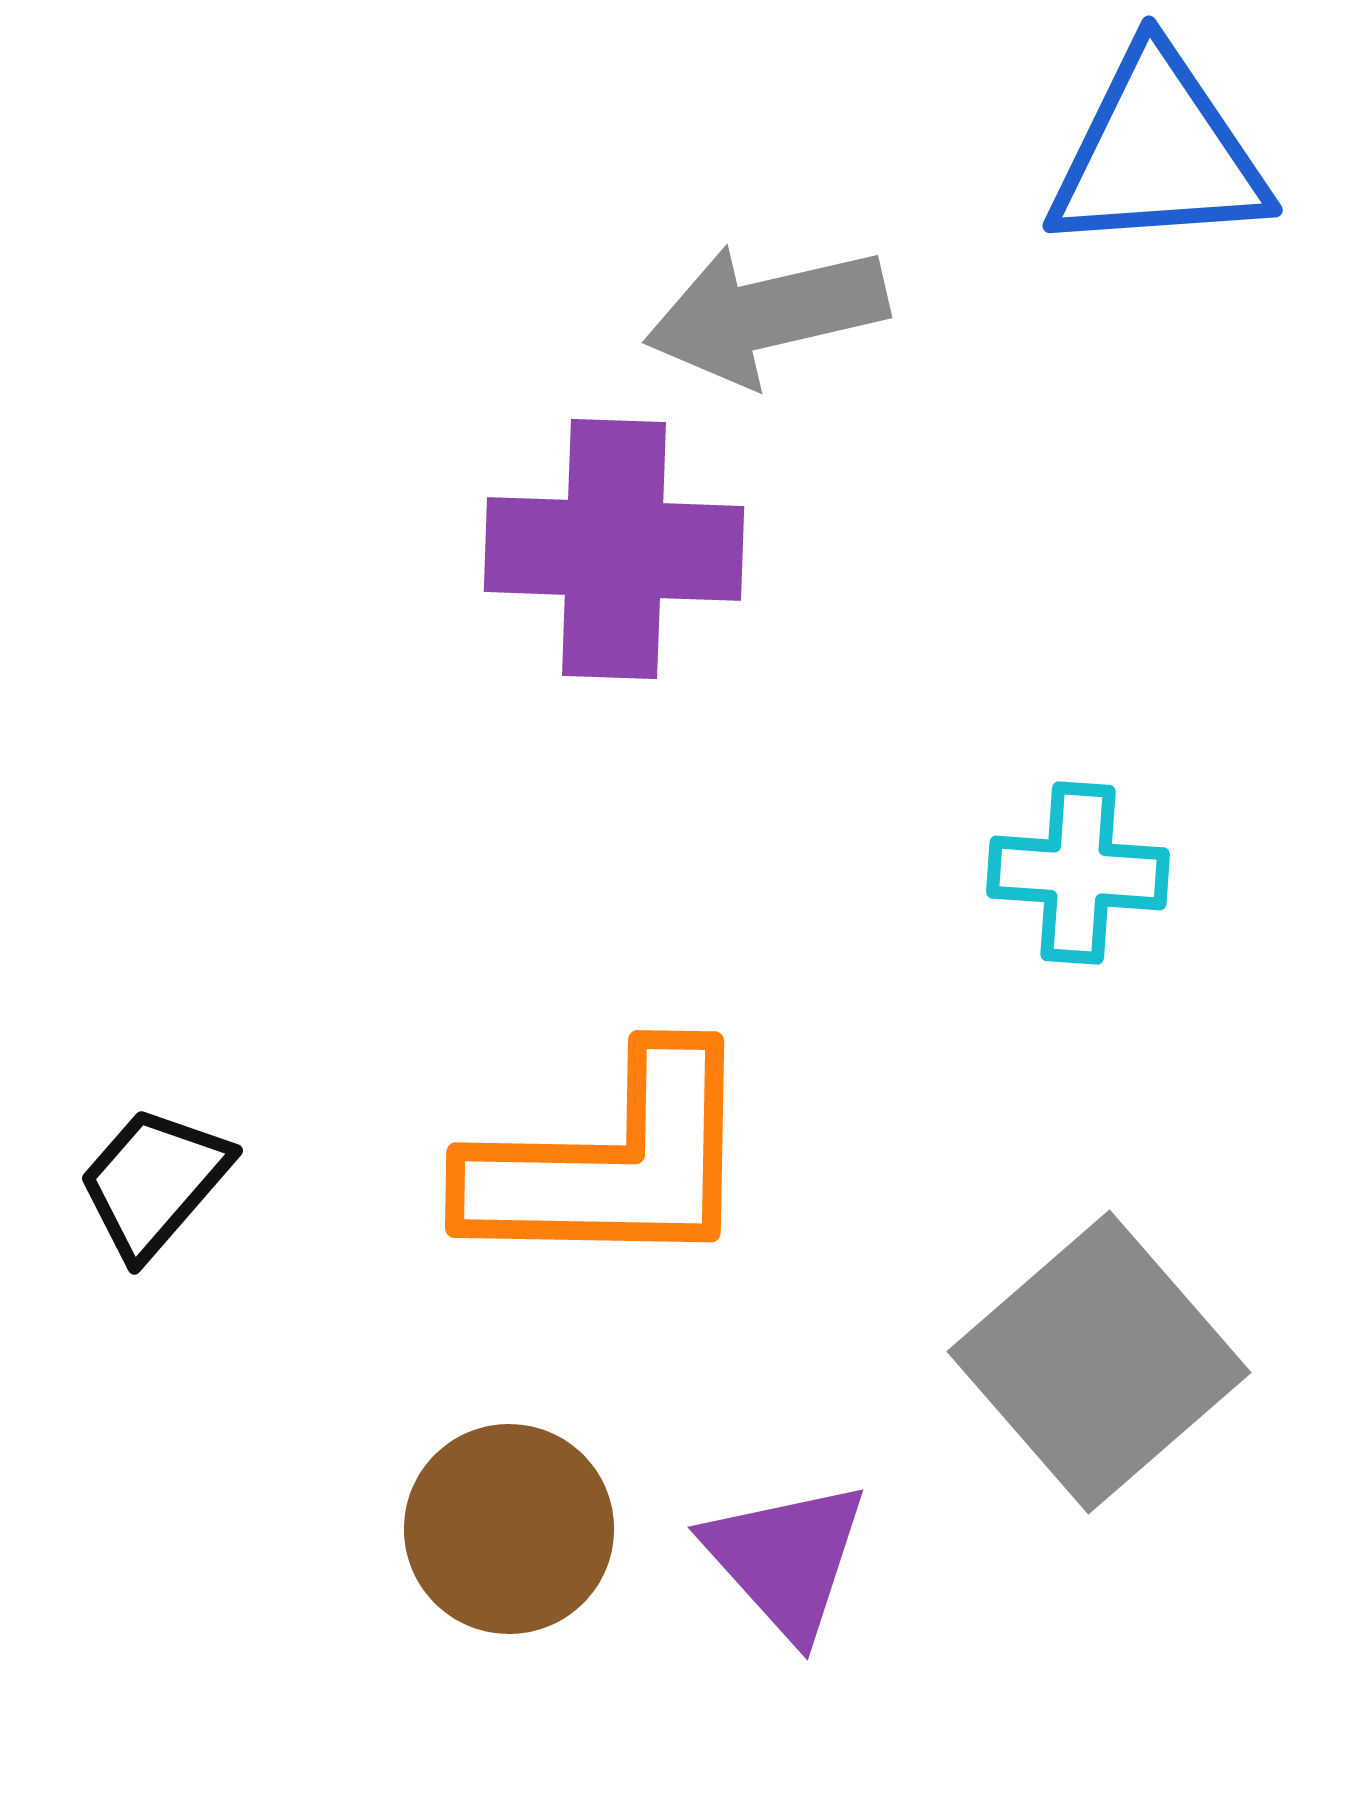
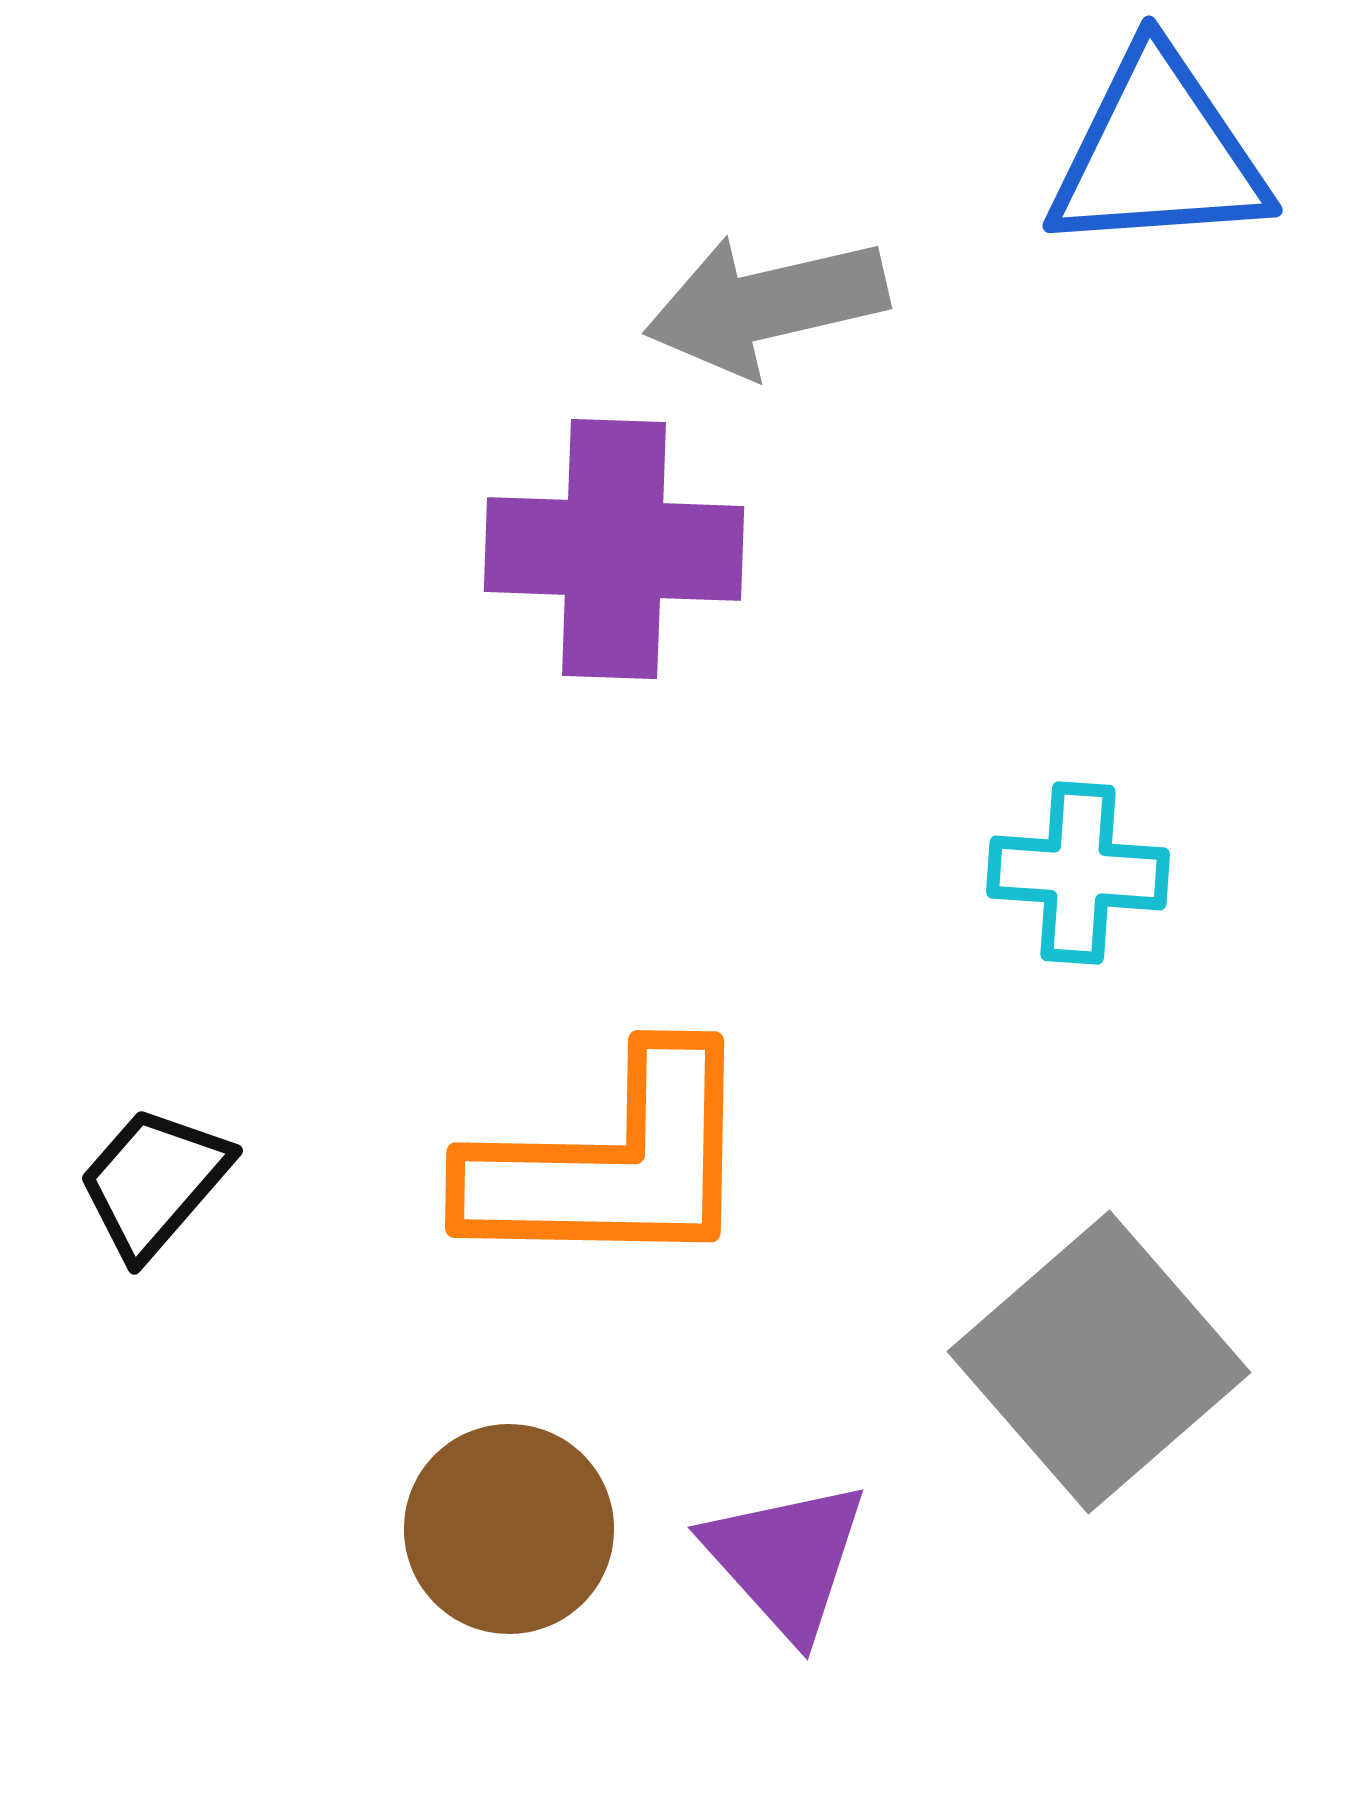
gray arrow: moved 9 px up
